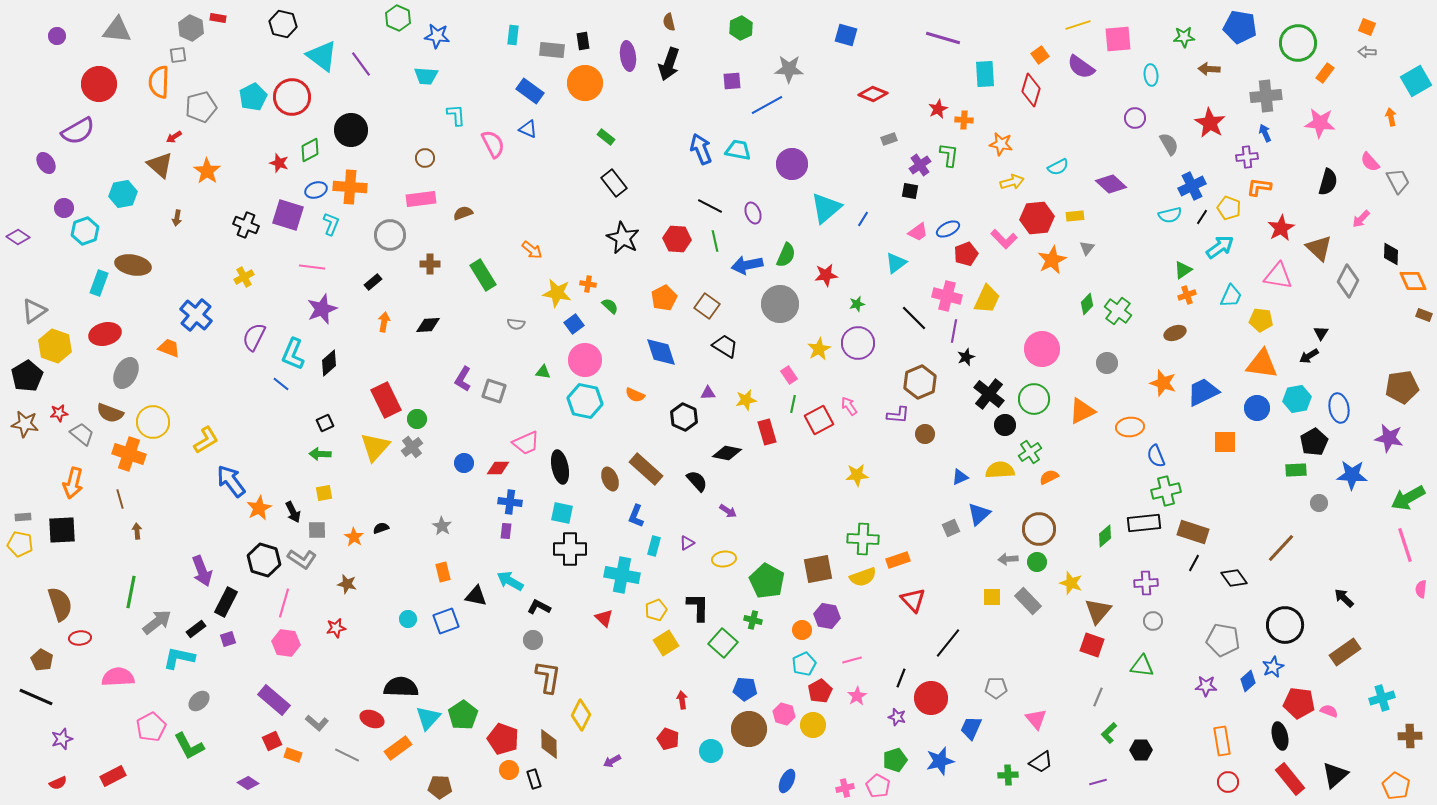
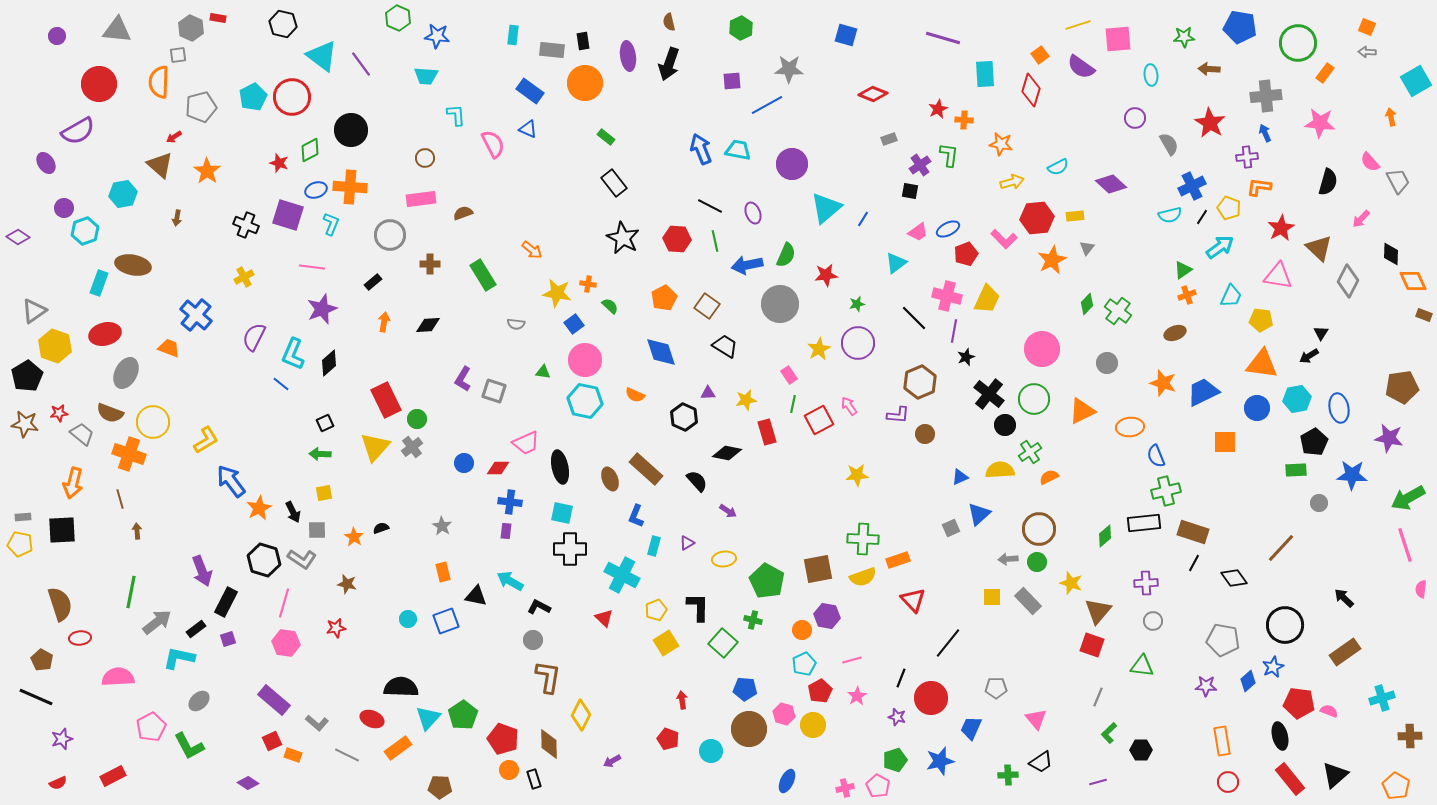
cyan cross at (622, 575): rotated 16 degrees clockwise
